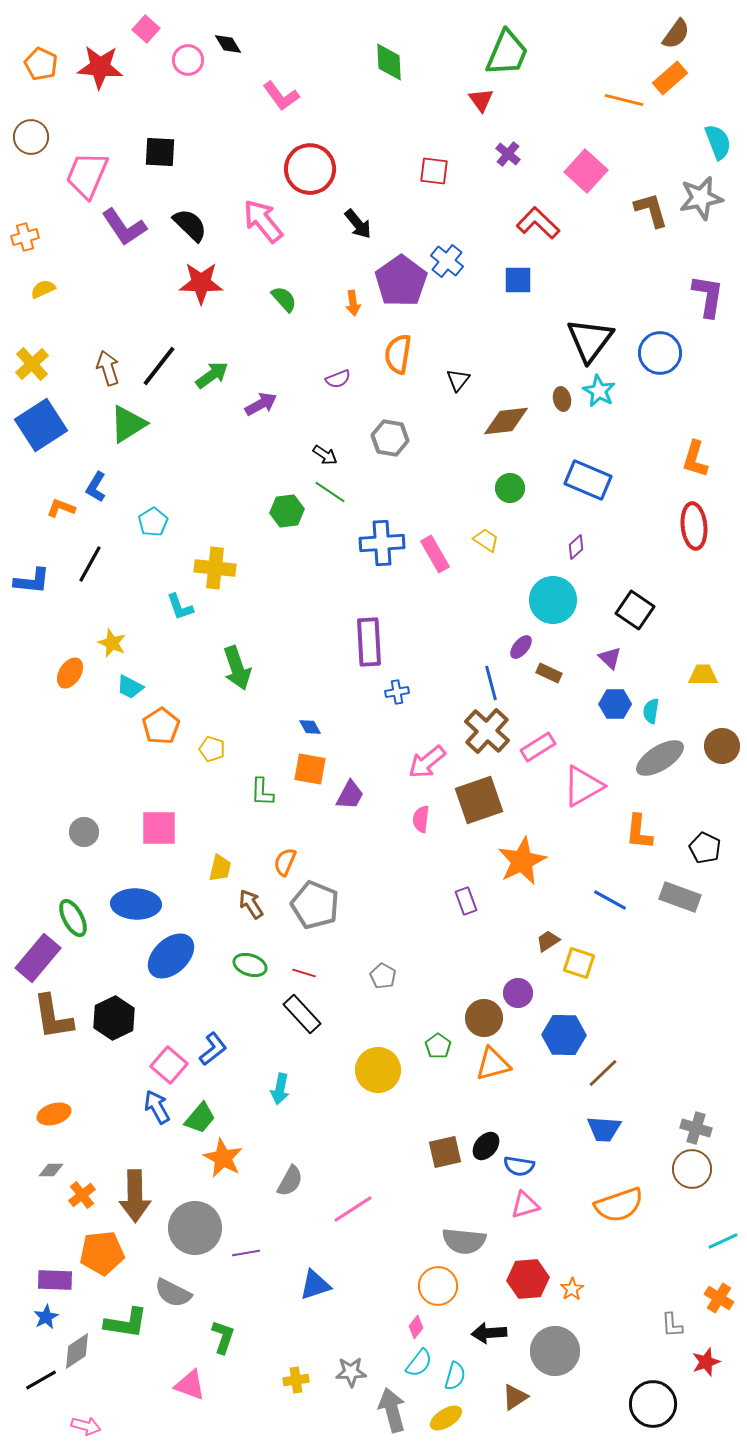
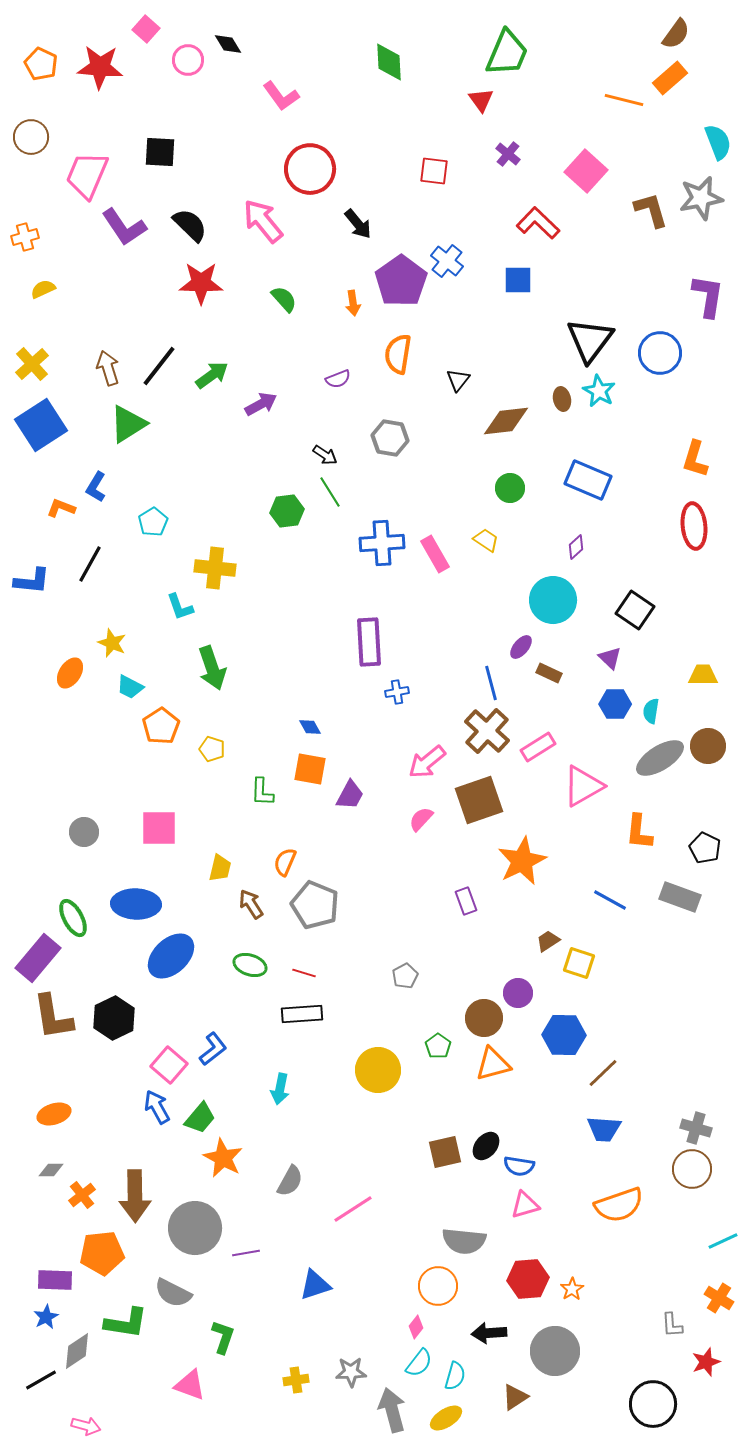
green line at (330, 492): rotated 24 degrees clockwise
green arrow at (237, 668): moved 25 px left
brown circle at (722, 746): moved 14 px left
pink semicircle at (421, 819): rotated 36 degrees clockwise
gray pentagon at (383, 976): moved 22 px right; rotated 15 degrees clockwise
black rectangle at (302, 1014): rotated 51 degrees counterclockwise
